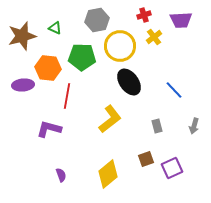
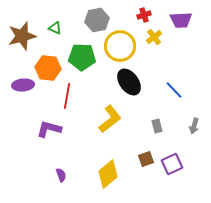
purple square: moved 4 px up
